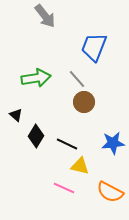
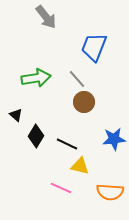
gray arrow: moved 1 px right, 1 px down
blue star: moved 1 px right, 4 px up
pink line: moved 3 px left
orange semicircle: rotated 24 degrees counterclockwise
